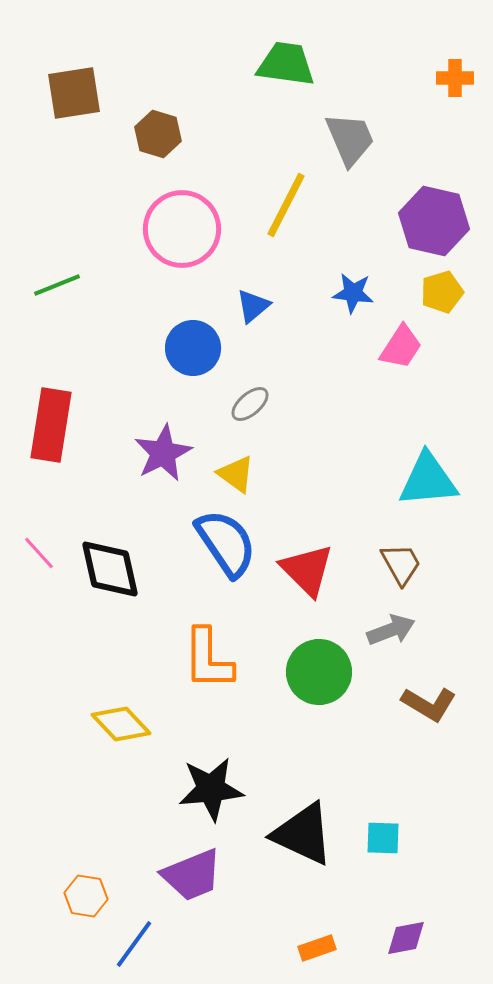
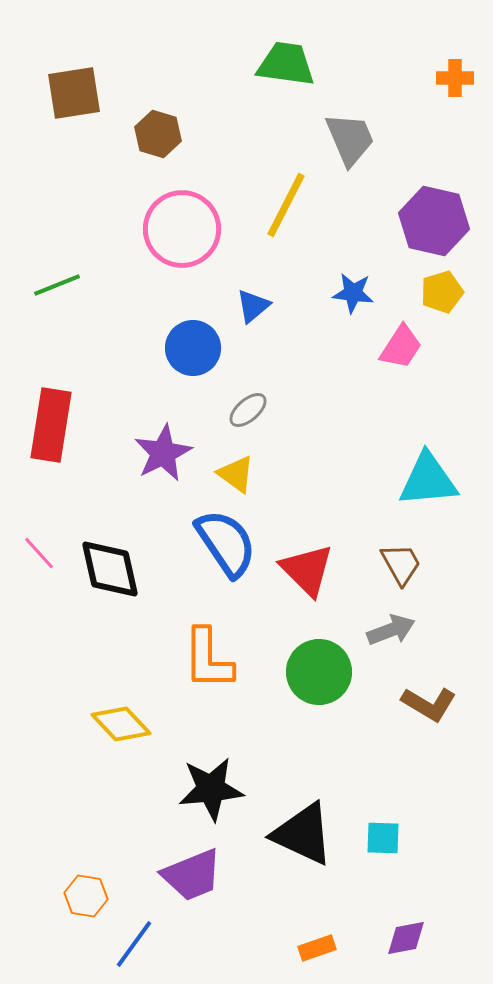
gray ellipse: moved 2 px left, 6 px down
